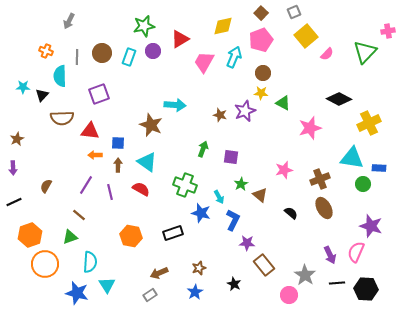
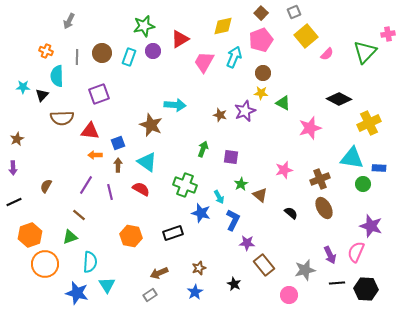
pink cross at (388, 31): moved 3 px down
cyan semicircle at (60, 76): moved 3 px left
blue square at (118, 143): rotated 24 degrees counterclockwise
gray star at (305, 275): moved 5 px up; rotated 25 degrees clockwise
